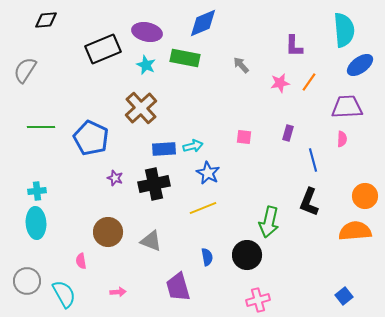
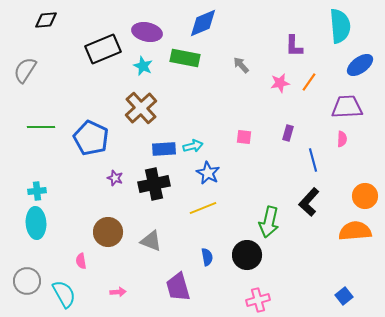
cyan semicircle at (344, 30): moved 4 px left, 4 px up
cyan star at (146, 65): moved 3 px left, 1 px down
black L-shape at (309, 202): rotated 20 degrees clockwise
